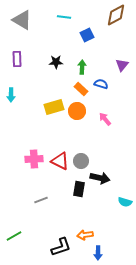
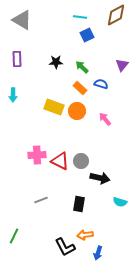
cyan line: moved 16 px right
green arrow: rotated 48 degrees counterclockwise
orange rectangle: moved 1 px left, 1 px up
cyan arrow: moved 2 px right
yellow rectangle: rotated 36 degrees clockwise
pink cross: moved 3 px right, 4 px up
black rectangle: moved 15 px down
cyan semicircle: moved 5 px left
green line: rotated 35 degrees counterclockwise
black L-shape: moved 4 px right; rotated 80 degrees clockwise
blue arrow: rotated 16 degrees clockwise
